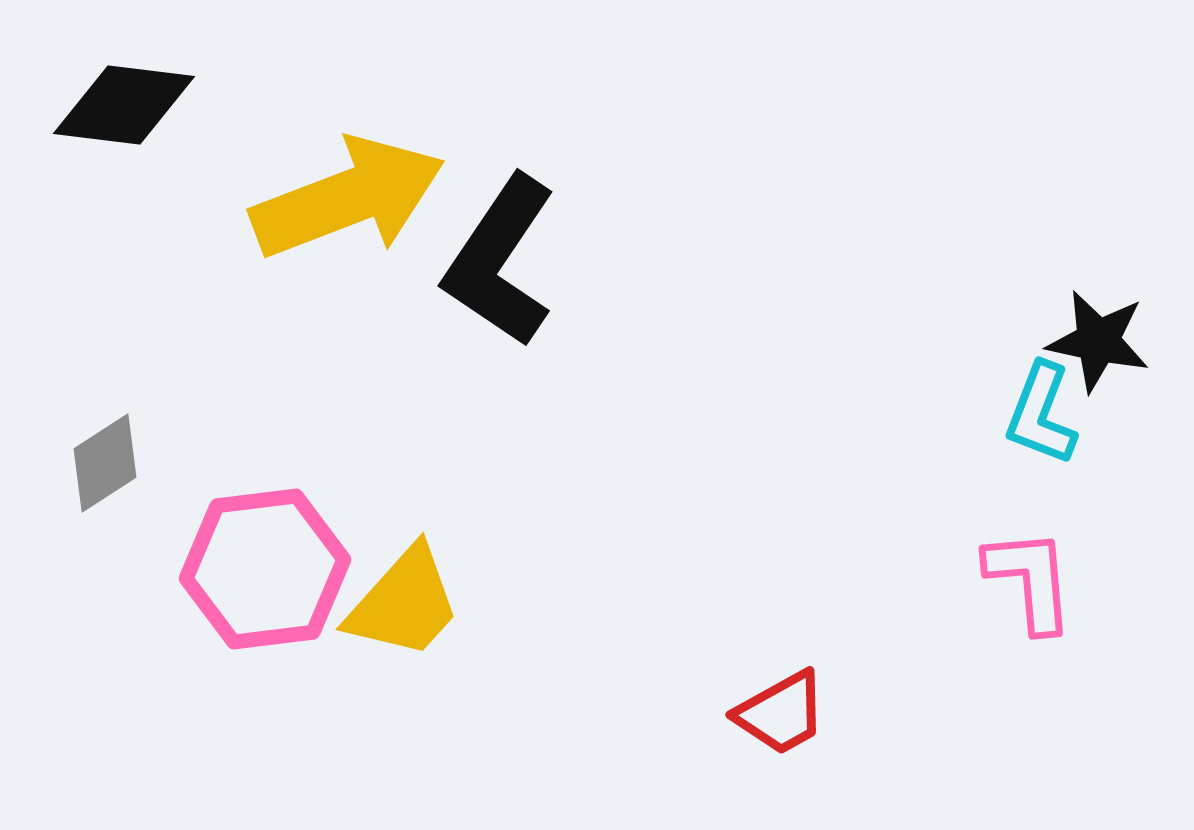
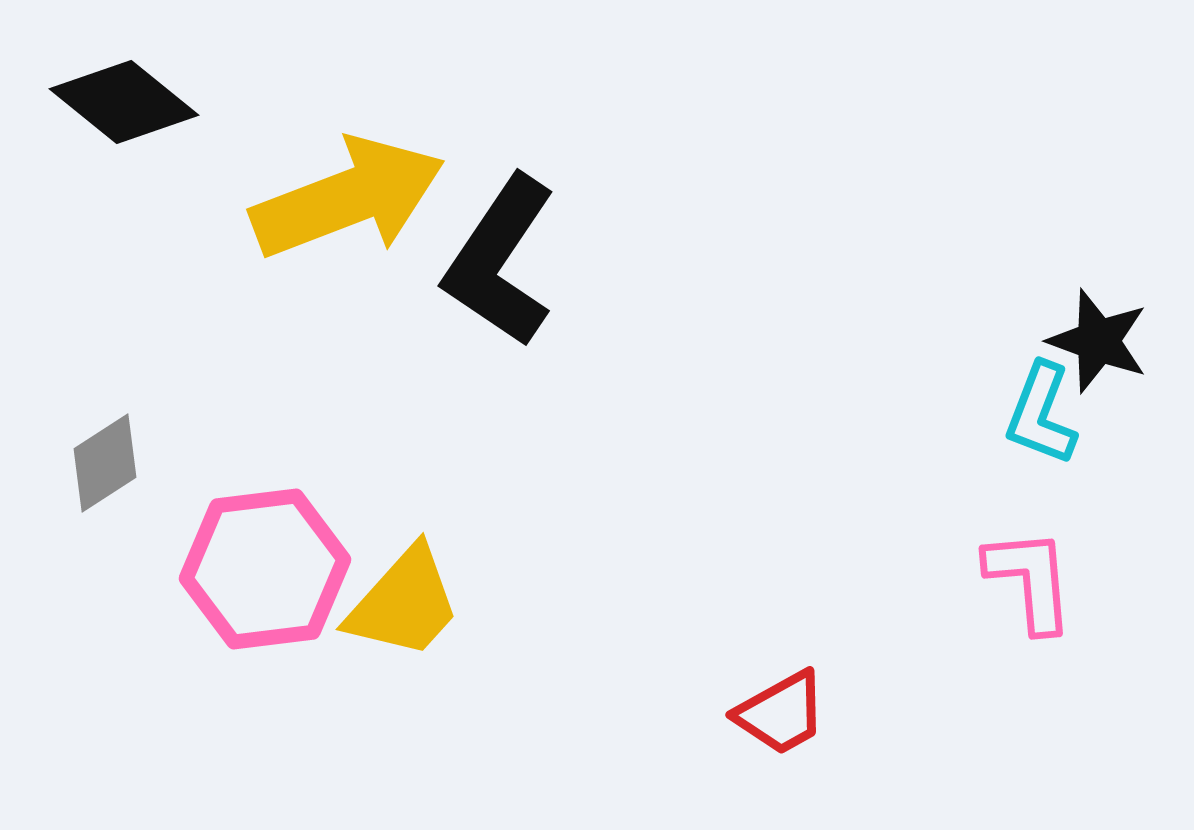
black diamond: moved 3 px up; rotated 32 degrees clockwise
black star: rotated 8 degrees clockwise
